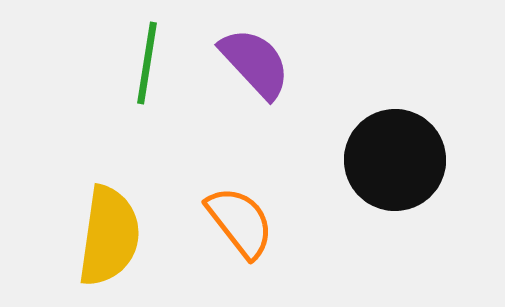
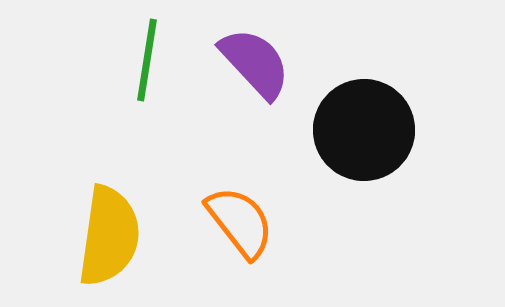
green line: moved 3 px up
black circle: moved 31 px left, 30 px up
